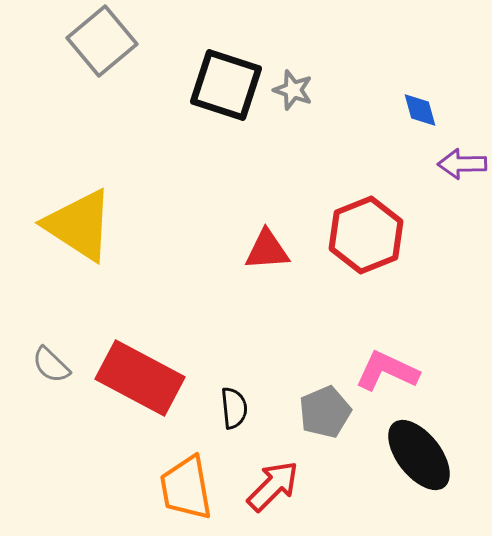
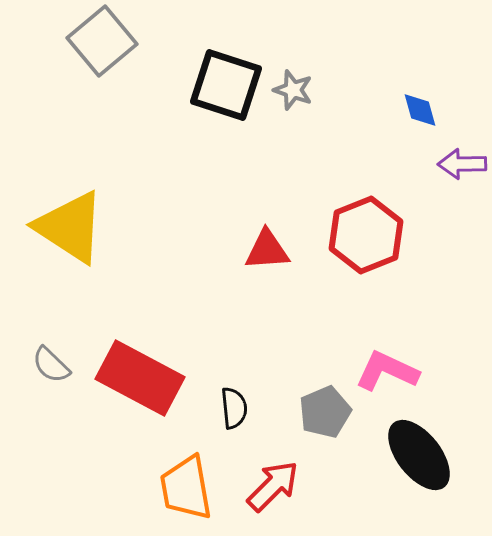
yellow triangle: moved 9 px left, 2 px down
